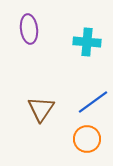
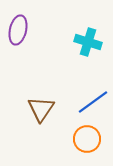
purple ellipse: moved 11 px left, 1 px down; rotated 20 degrees clockwise
cyan cross: moved 1 px right; rotated 12 degrees clockwise
